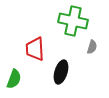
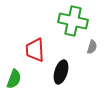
red trapezoid: moved 1 px down
